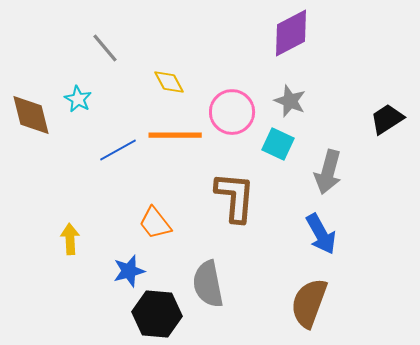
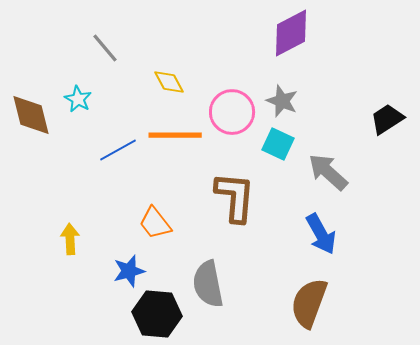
gray star: moved 8 px left
gray arrow: rotated 117 degrees clockwise
